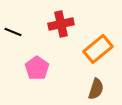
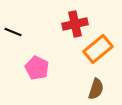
red cross: moved 14 px right
pink pentagon: rotated 10 degrees counterclockwise
